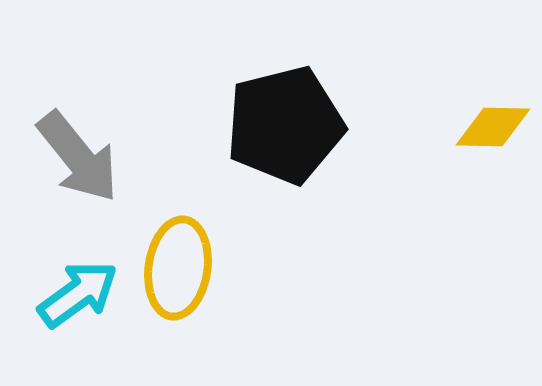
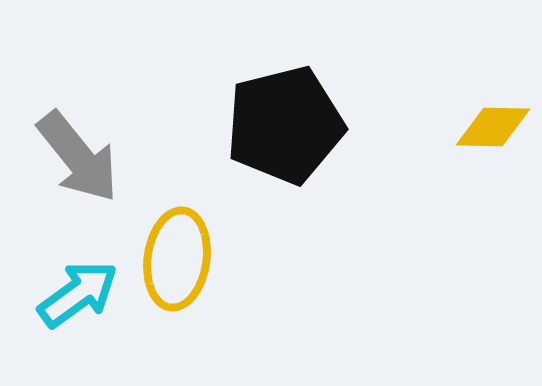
yellow ellipse: moved 1 px left, 9 px up
